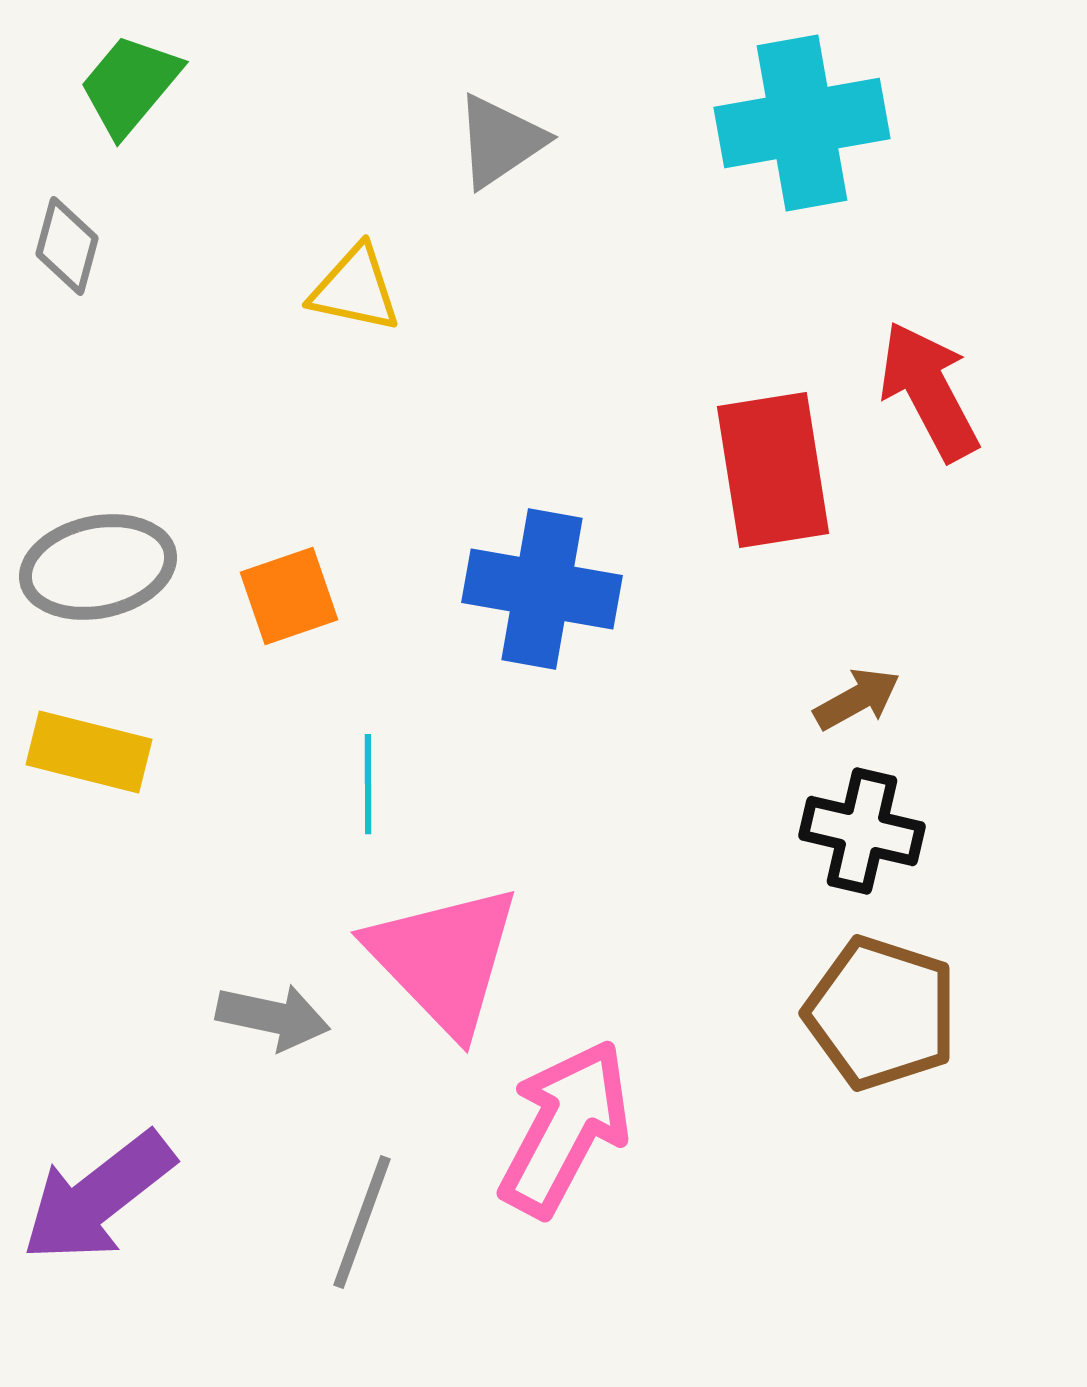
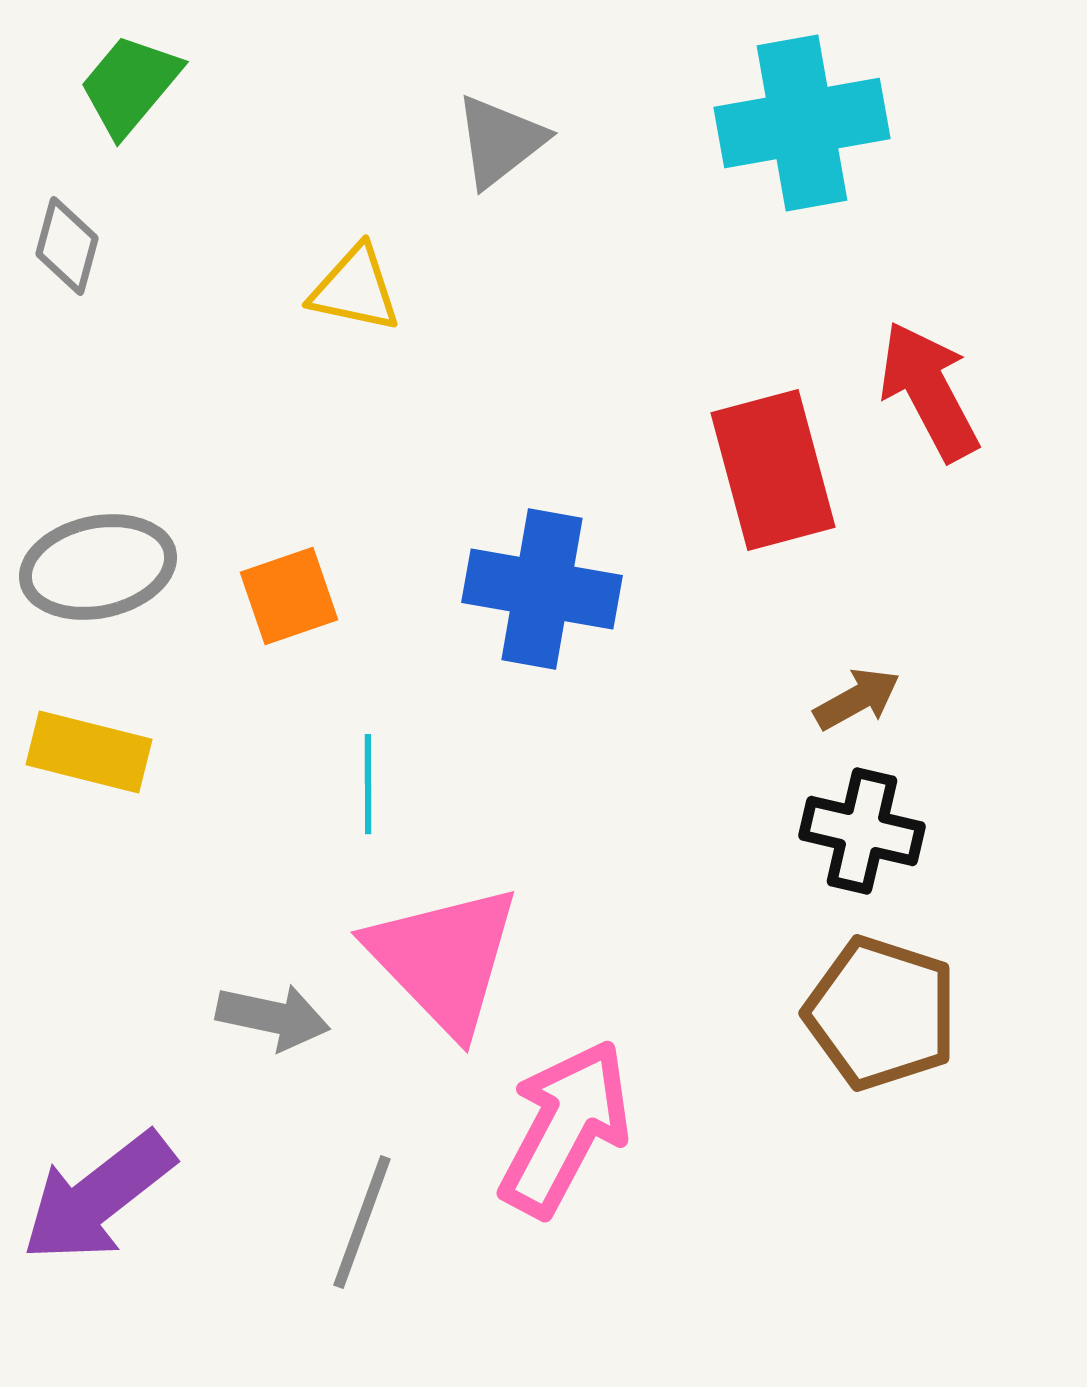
gray triangle: rotated 4 degrees counterclockwise
red rectangle: rotated 6 degrees counterclockwise
